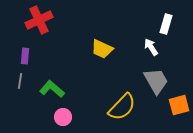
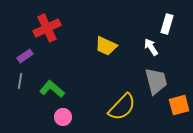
red cross: moved 8 px right, 8 px down
white rectangle: moved 1 px right
yellow trapezoid: moved 4 px right, 3 px up
purple rectangle: rotated 49 degrees clockwise
gray trapezoid: rotated 16 degrees clockwise
